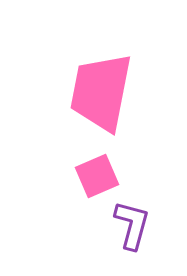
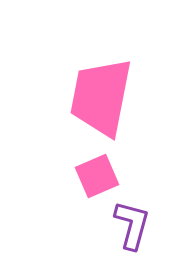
pink trapezoid: moved 5 px down
